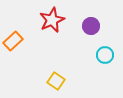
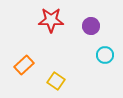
red star: moved 1 px left; rotated 25 degrees clockwise
orange rectangle: moved 11 px right, 24 px down
